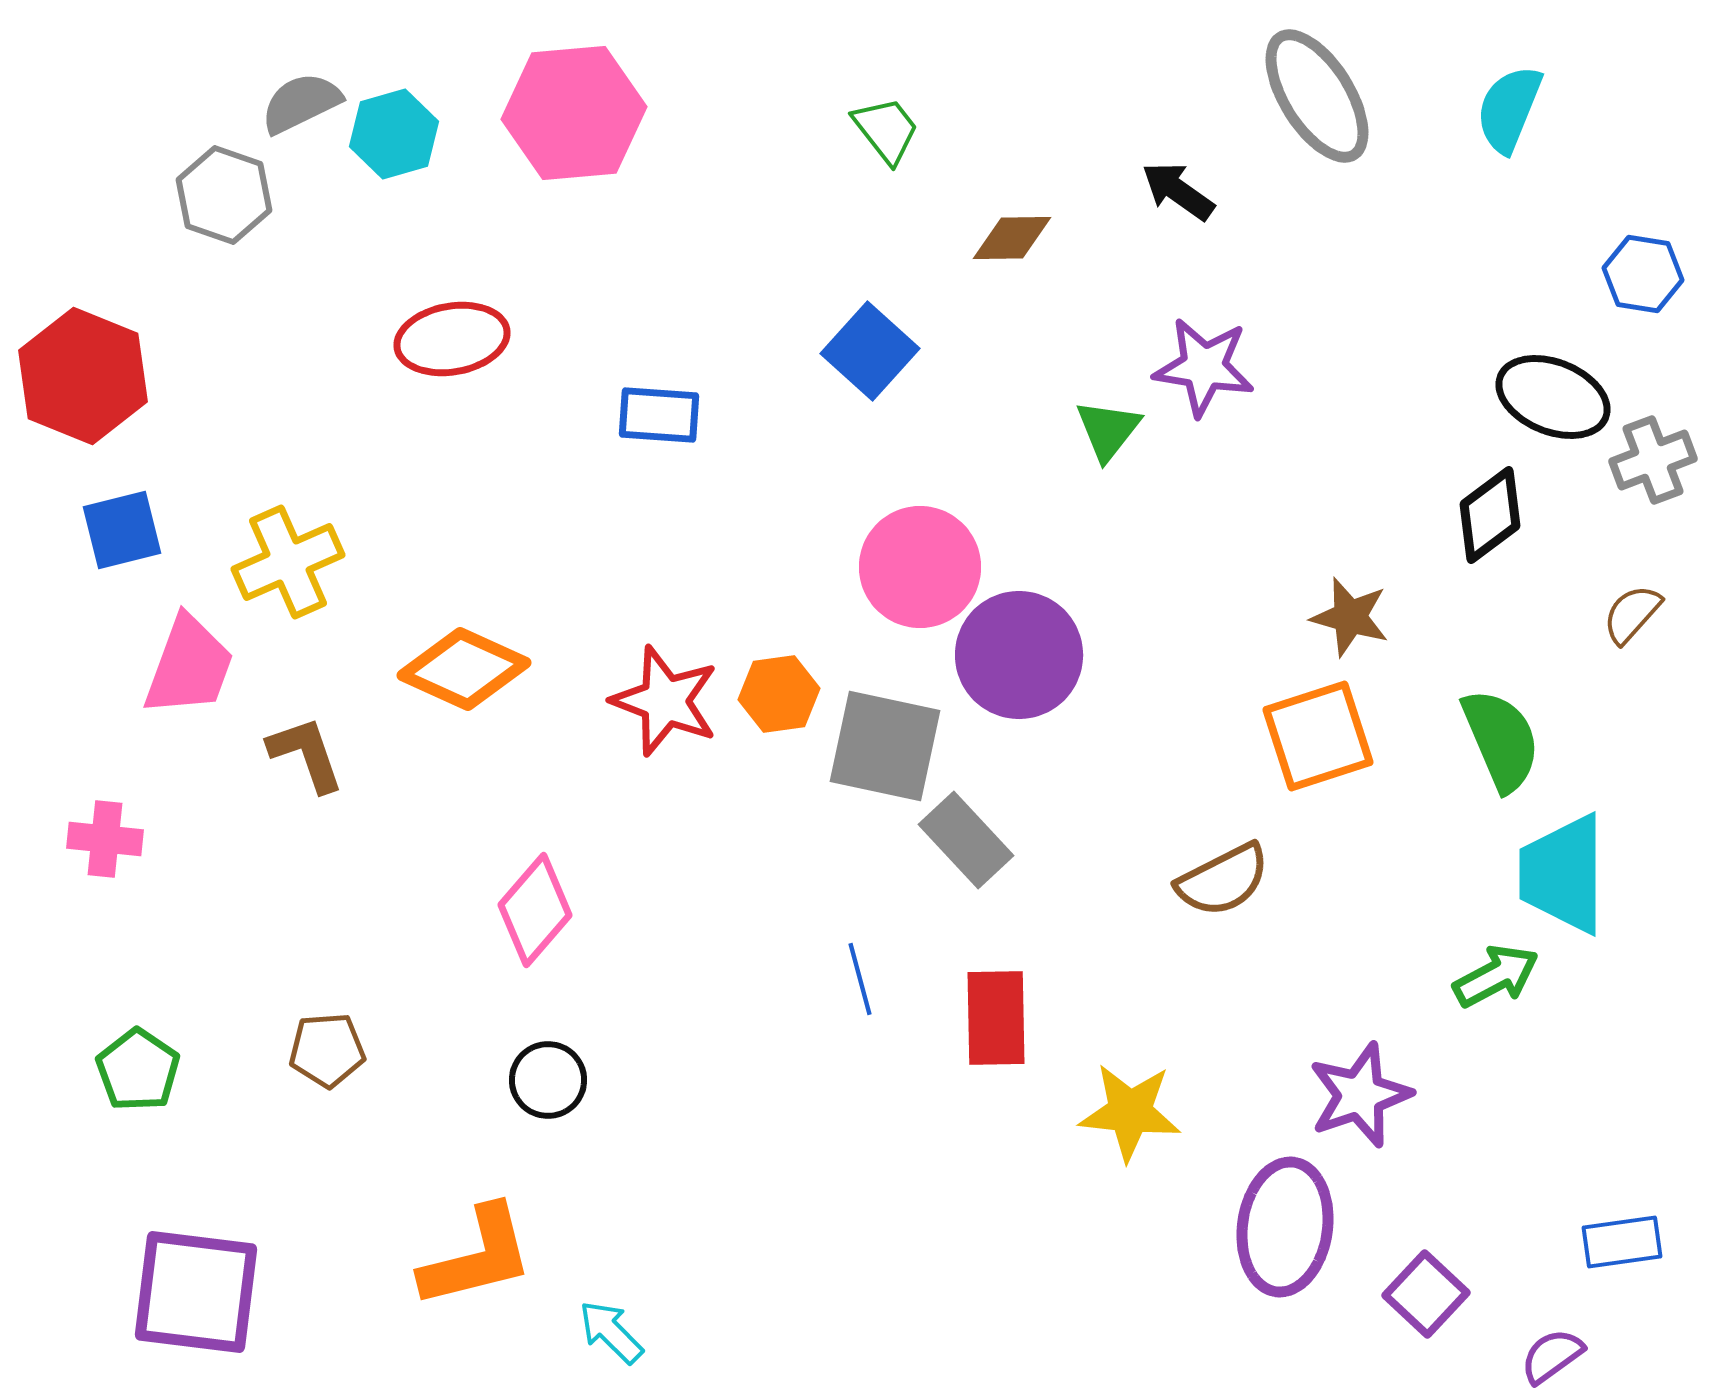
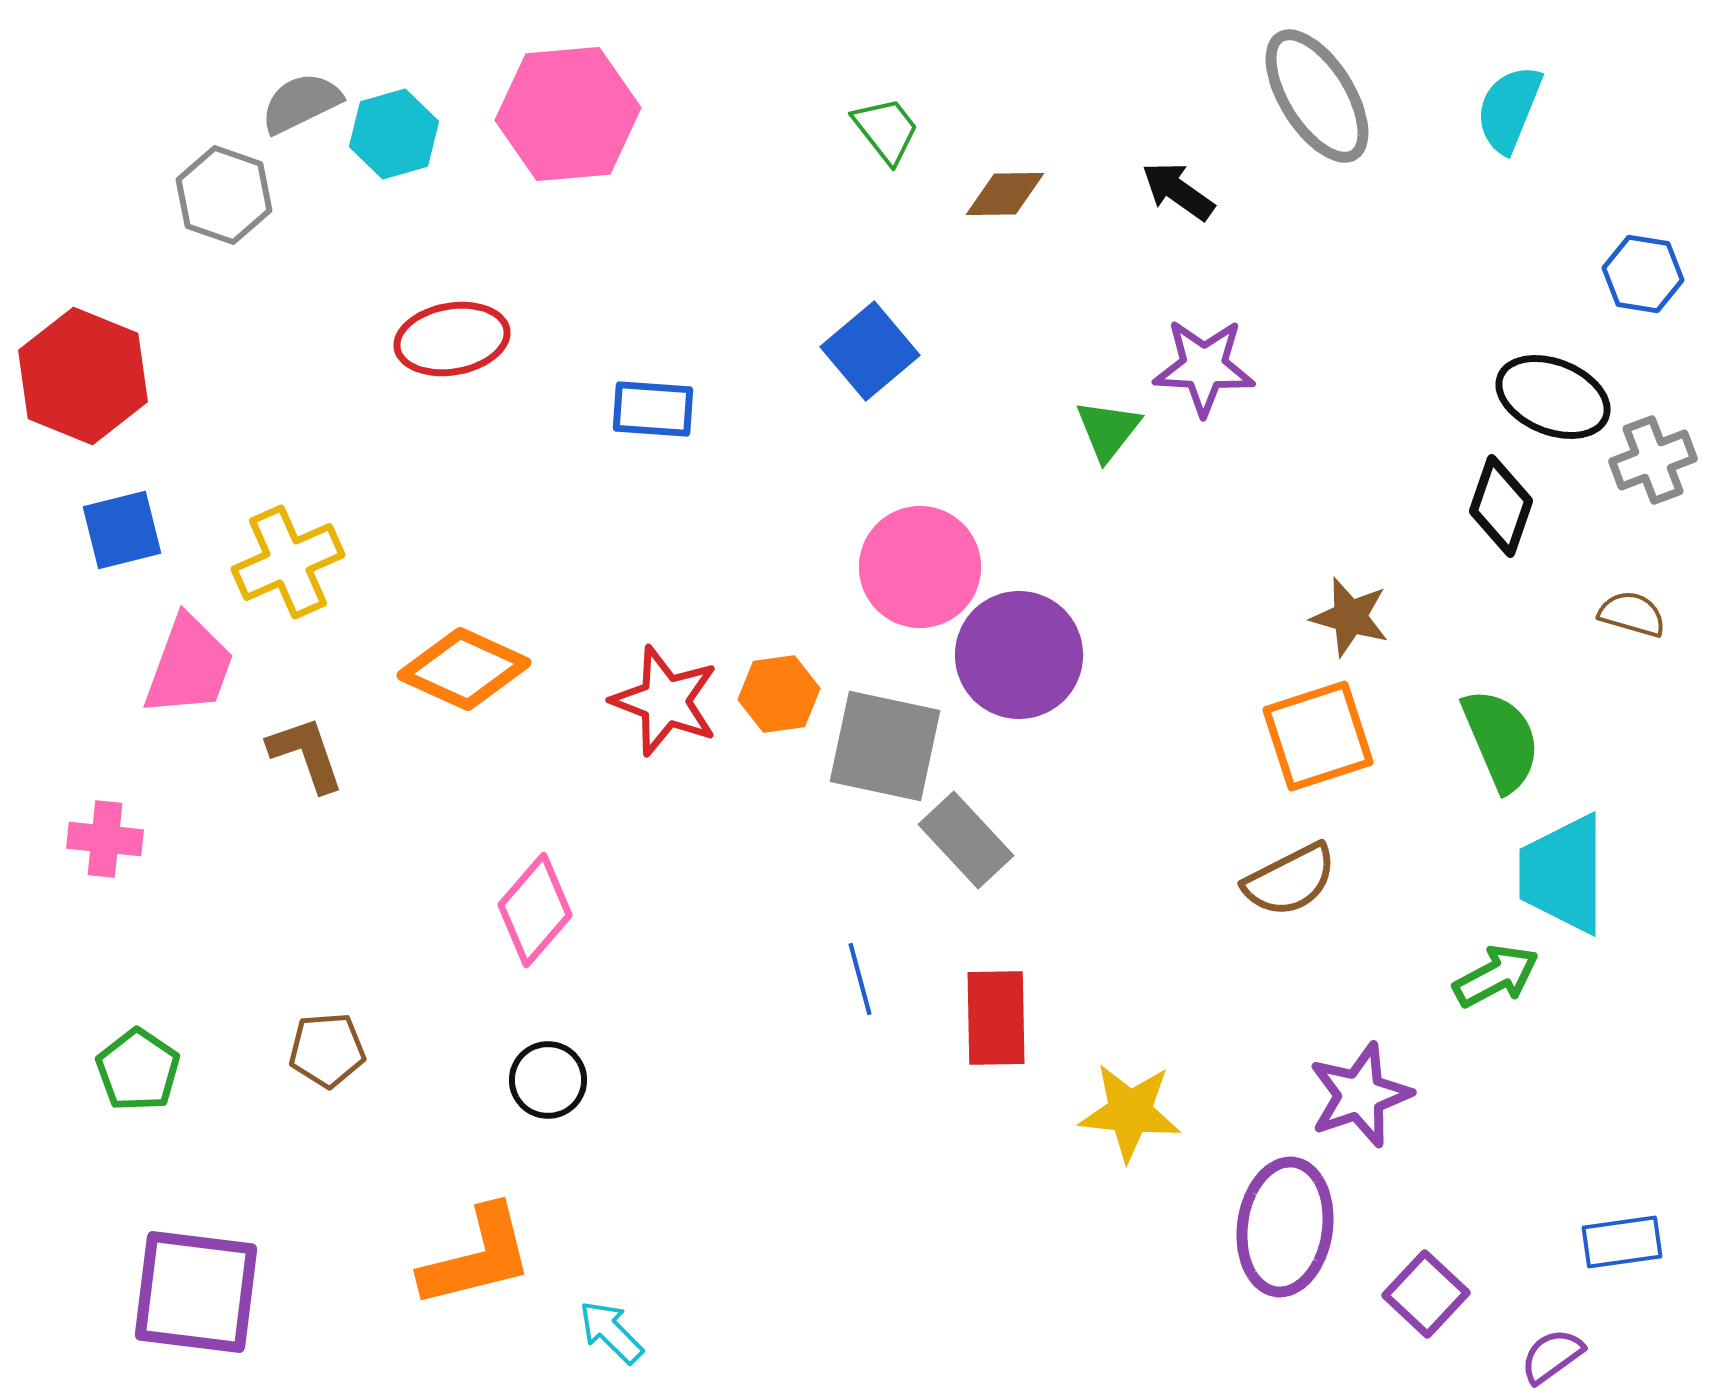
pink hexagon at (574, 113): moved 6 px left, 1 px down
brown diamond at (1012, 238): moved 7 px left, 44 px up
blue square at (870, 351): rotated 8 degrees clockwise
purple star at (1204, 367): rotated 6 degrees counterclockwise
blue rectangle at (659, 415): moved 6 px left, 6 px up
black diamond at (1490, 515): moved 11 px right, 9 px up; rotated 34 degrees counterclockwise
brown semicircle at (1632, 614): rotated 64 degrees clockwise
brown semicircle at (1223, 880): moved 67 px right
